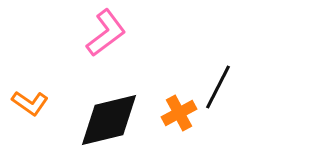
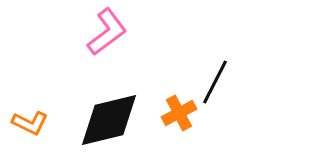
pink L-shape: moved 1 px right, 1 px up
black line: moved 3 px left, 5 px up
orange L-shape: moved 20 px down; rotated 9 degrees counterclockwise
